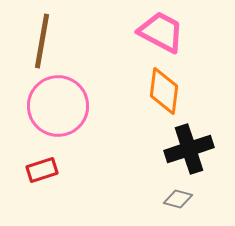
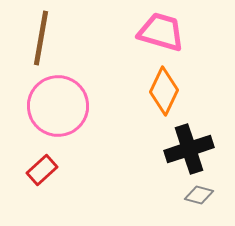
pink trapezoid: rotated 12 degrees counterclockwise
brown line: moved 1 px left, 3 px up
orange diamond: rotated 18 degrees clockwise
red rectangle: rotated 24 degrees counterclockwise
gray diamond: moved 21 px right, 4 px up
